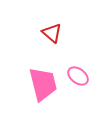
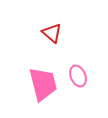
pink ellipse: rotated 30 degrees clockwise
